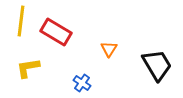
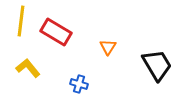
orange triangle: moved 1 px left, 2 px up
yellow L-shape: rotated 60 degrees clockwise
blue cross: moved 3 px left, 1 px down; rotated 18 degrees counterclockwise
